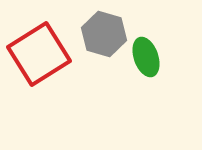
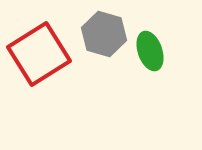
green ellipse: moved 4 px right, 6 px up
